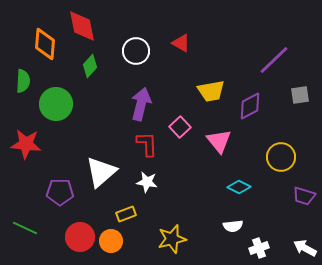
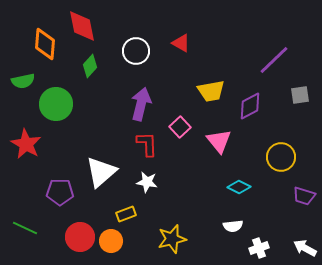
green semicircle: rotated 75 degrees clockwise
red star: rotated 24 degrees clockwise
